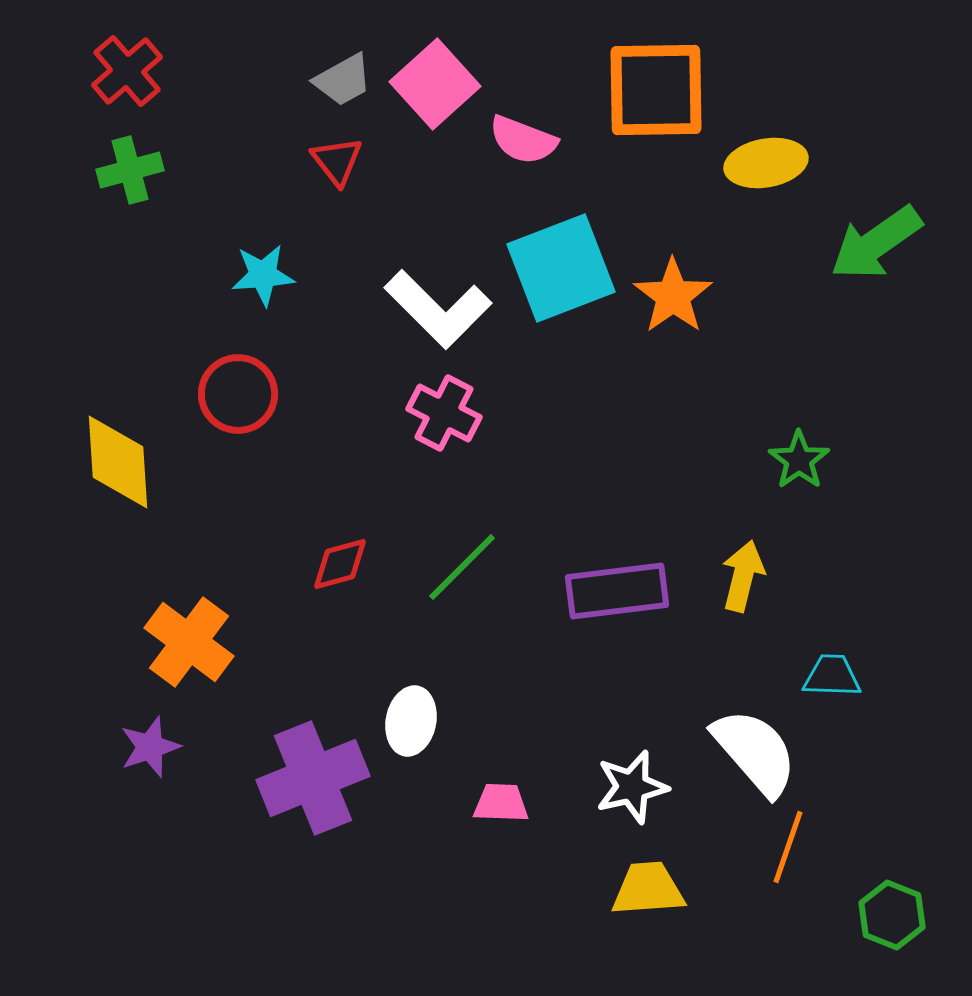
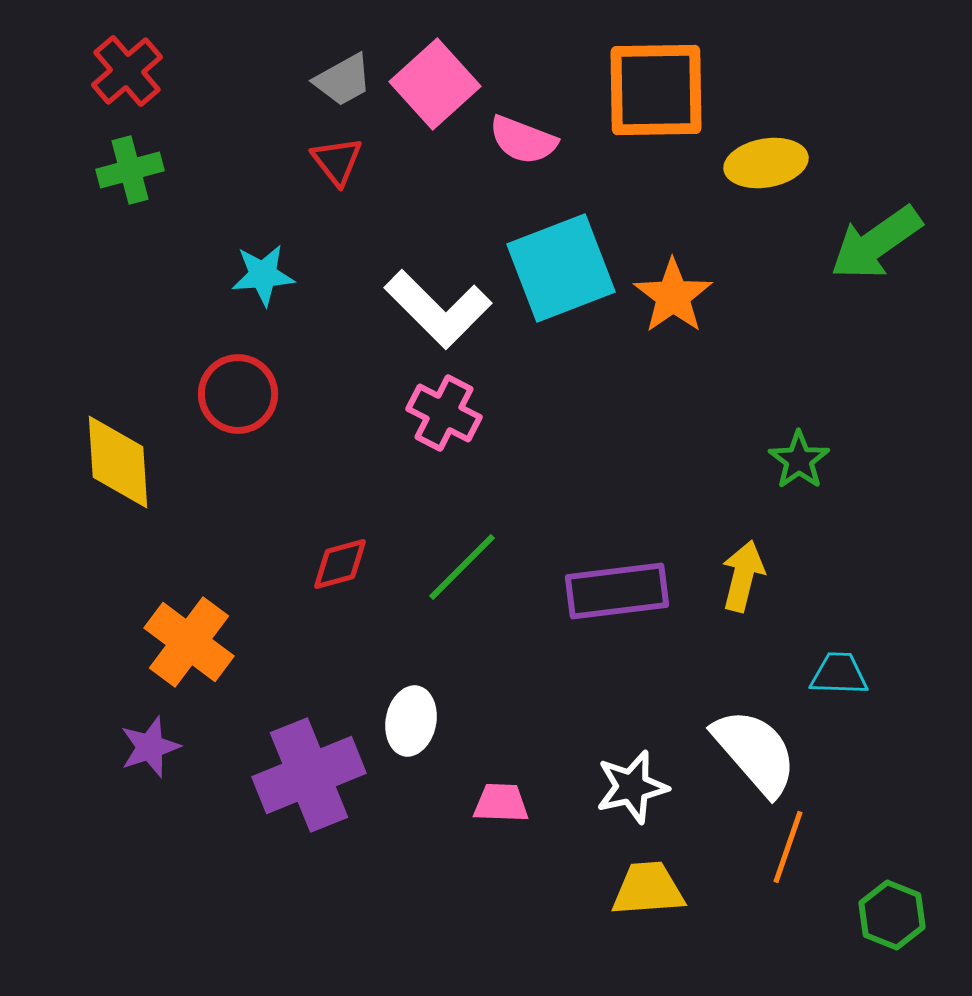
cyan trapezoid: moved 7 px right, 2 px up
purple cross: moved 4 px left, 3 px up
